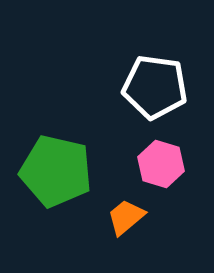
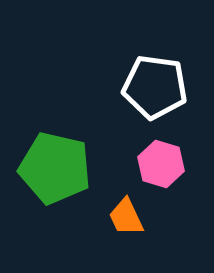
green pentagon: moved 1 px left, 3 px up
orange trapezoid: rotated 75 degrees counterclockwise
